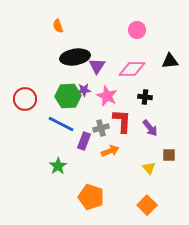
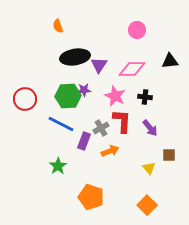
purple triangle: moved 2 px right, 1 px up
pink star: moved 8 px right
gray cross: rotated 14 degrees counterclockwise
